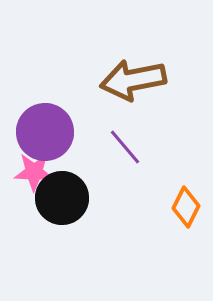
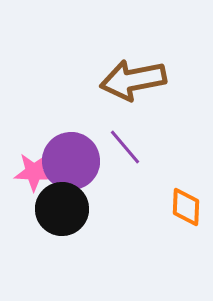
purple circle: moved 26 px right, 29 px down
black circle: moved 11 px down
orange diamond: rotated 24 degrees counterclockwise
